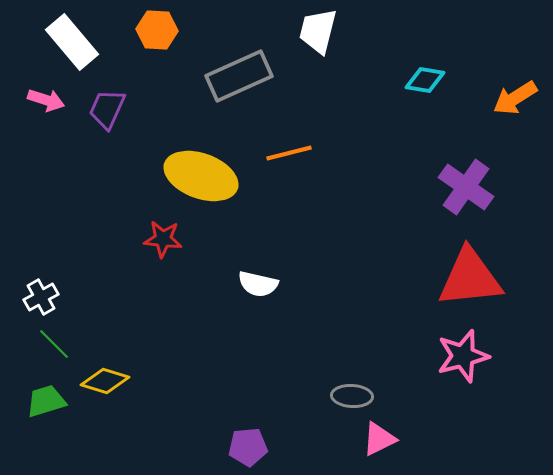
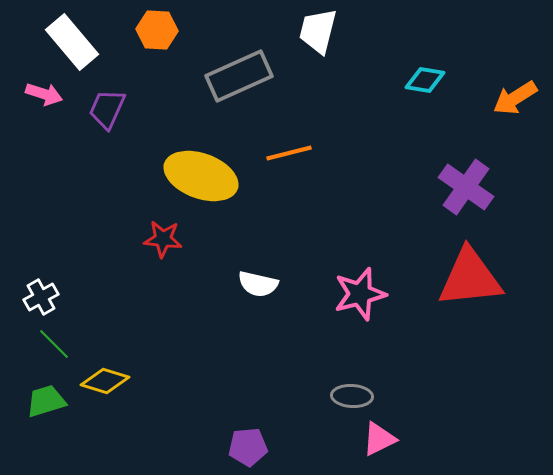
pink arrow: moved 2 px left, 6 px up
pink star: moved 103 px left, 62 px up
